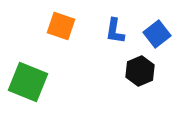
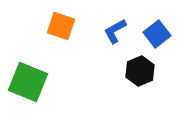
blue L-shape: rotated 52 degrees clockwise
